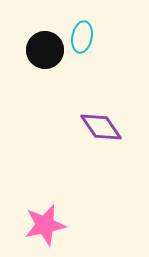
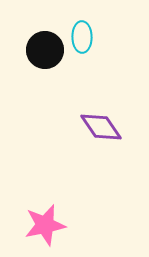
cyan ellipse: rotated 12 degrees counterclockwise
